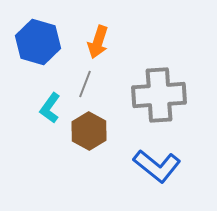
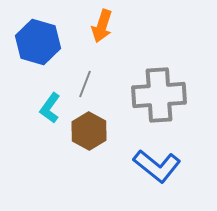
orange arrow: moved 4 px right, 16 px up
